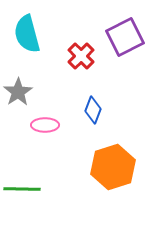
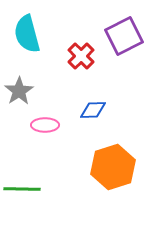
purple square: moved 1 px left, 1 px up
gray star: moved 1 px right, 1 px up
blue diamond: rotated 68 degrees clockwise
